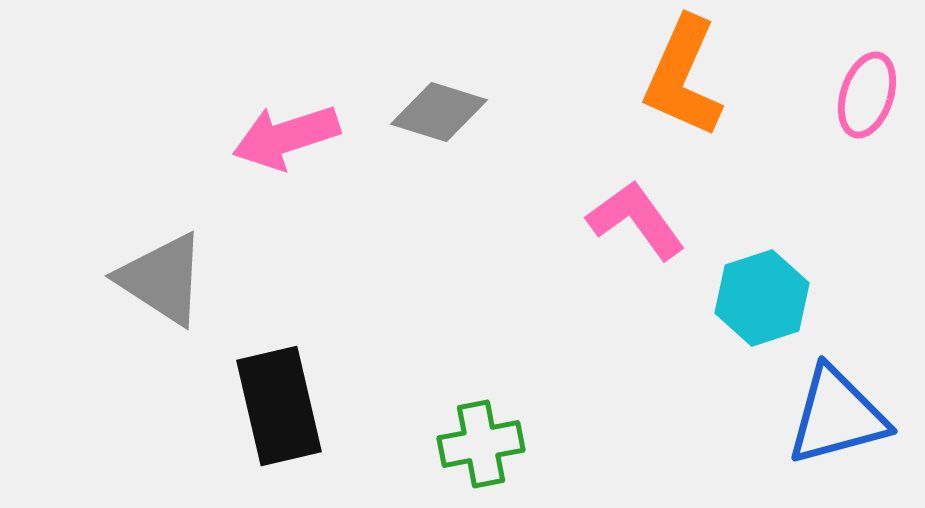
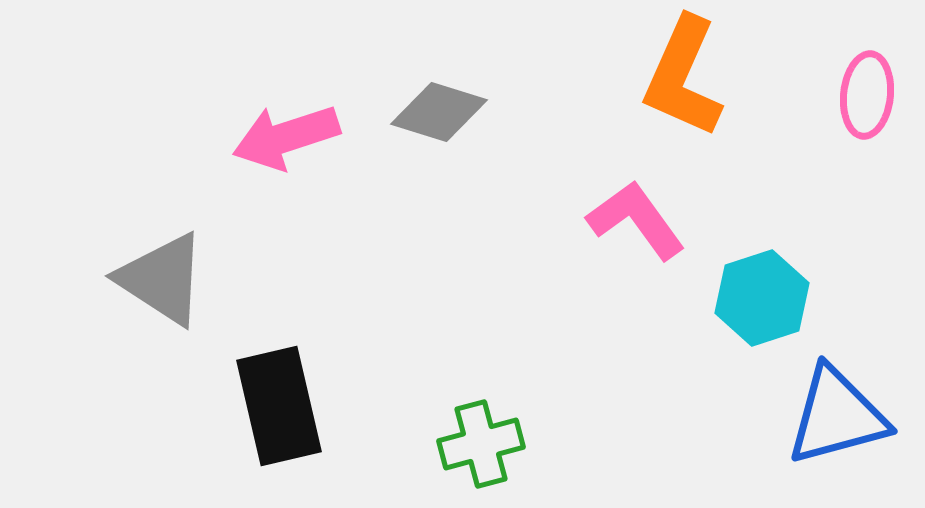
pink ellipse: rotated 12 degrees counterclockwise
green cross: rotated 4 degrees counterclockwise
